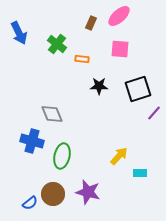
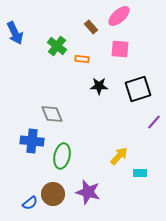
brown rectangle: moved 4 px down; rotated 64 degrees counterclockwise
blue arrow: moved 4 px left
green cross: moved 2 px down
purple line: moved 9 px down
blue cross: rotated 10 degrees counterclockwise
